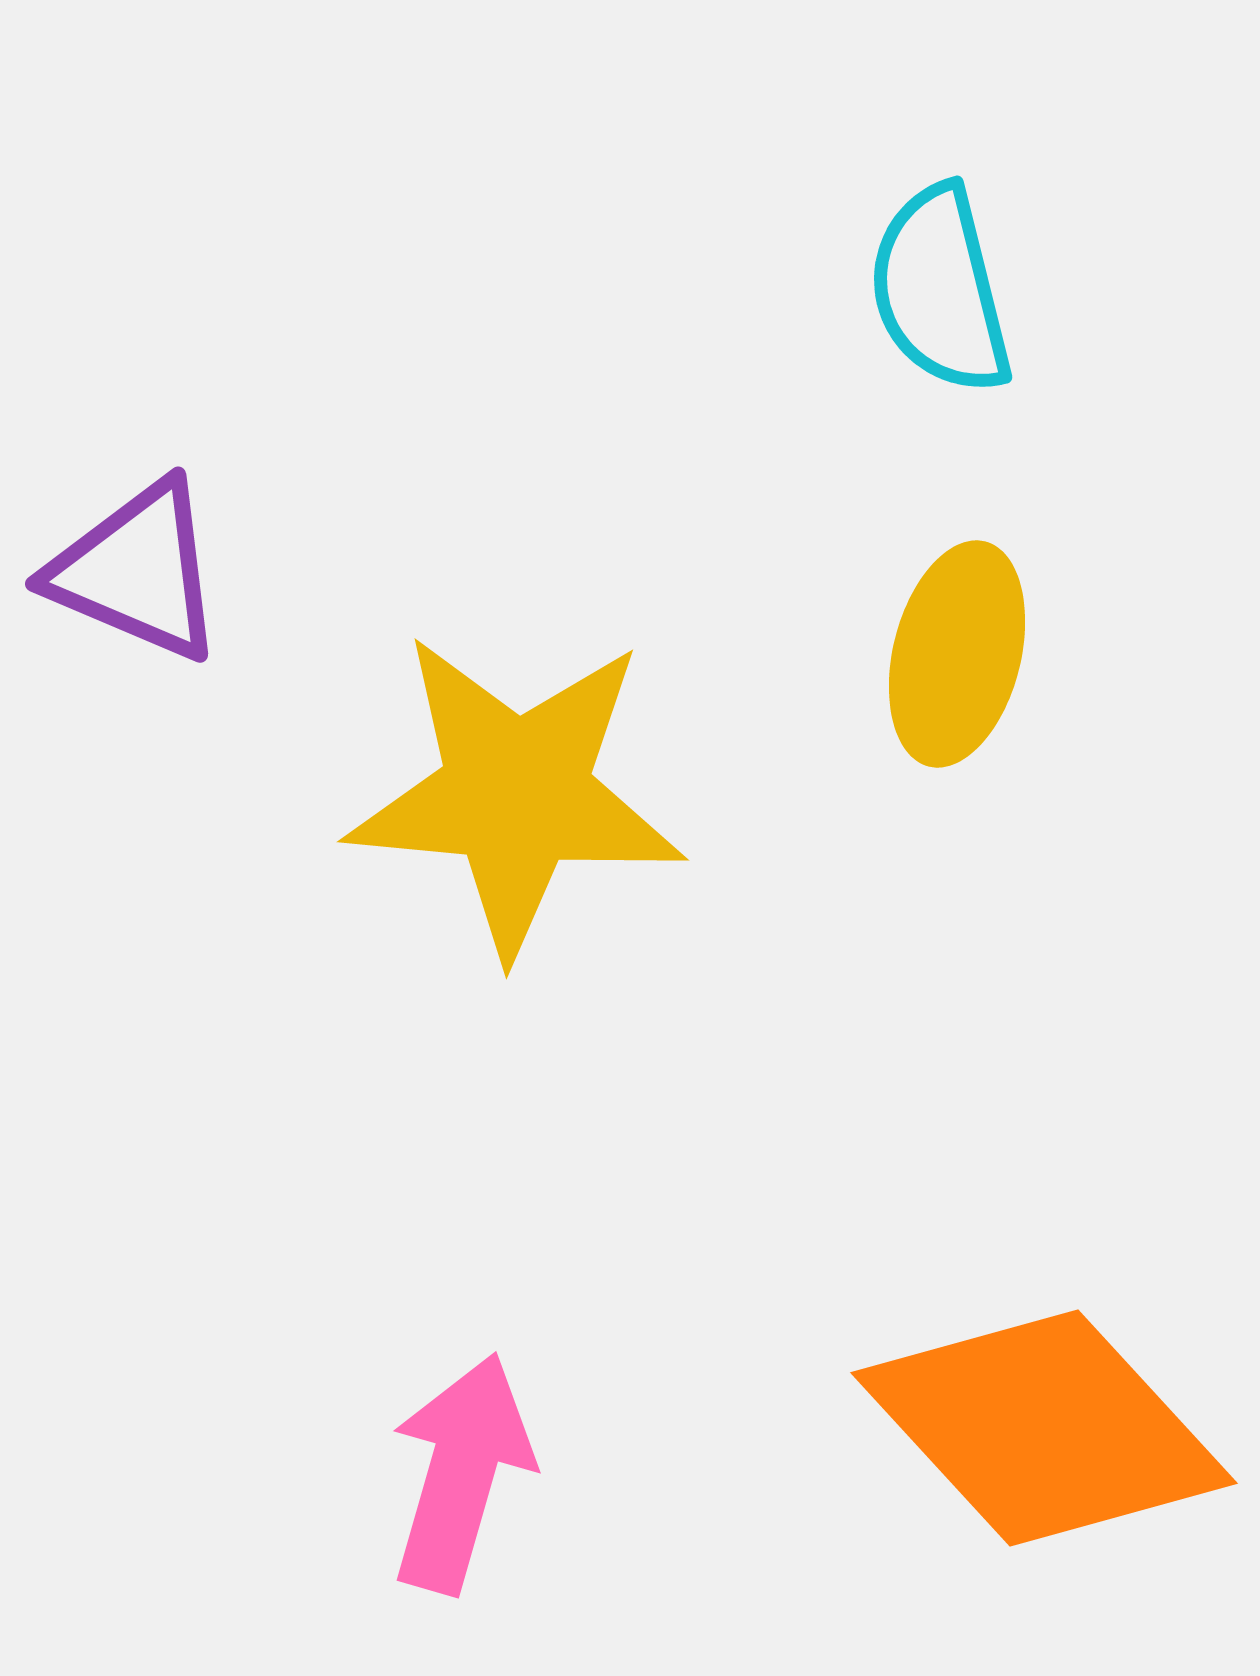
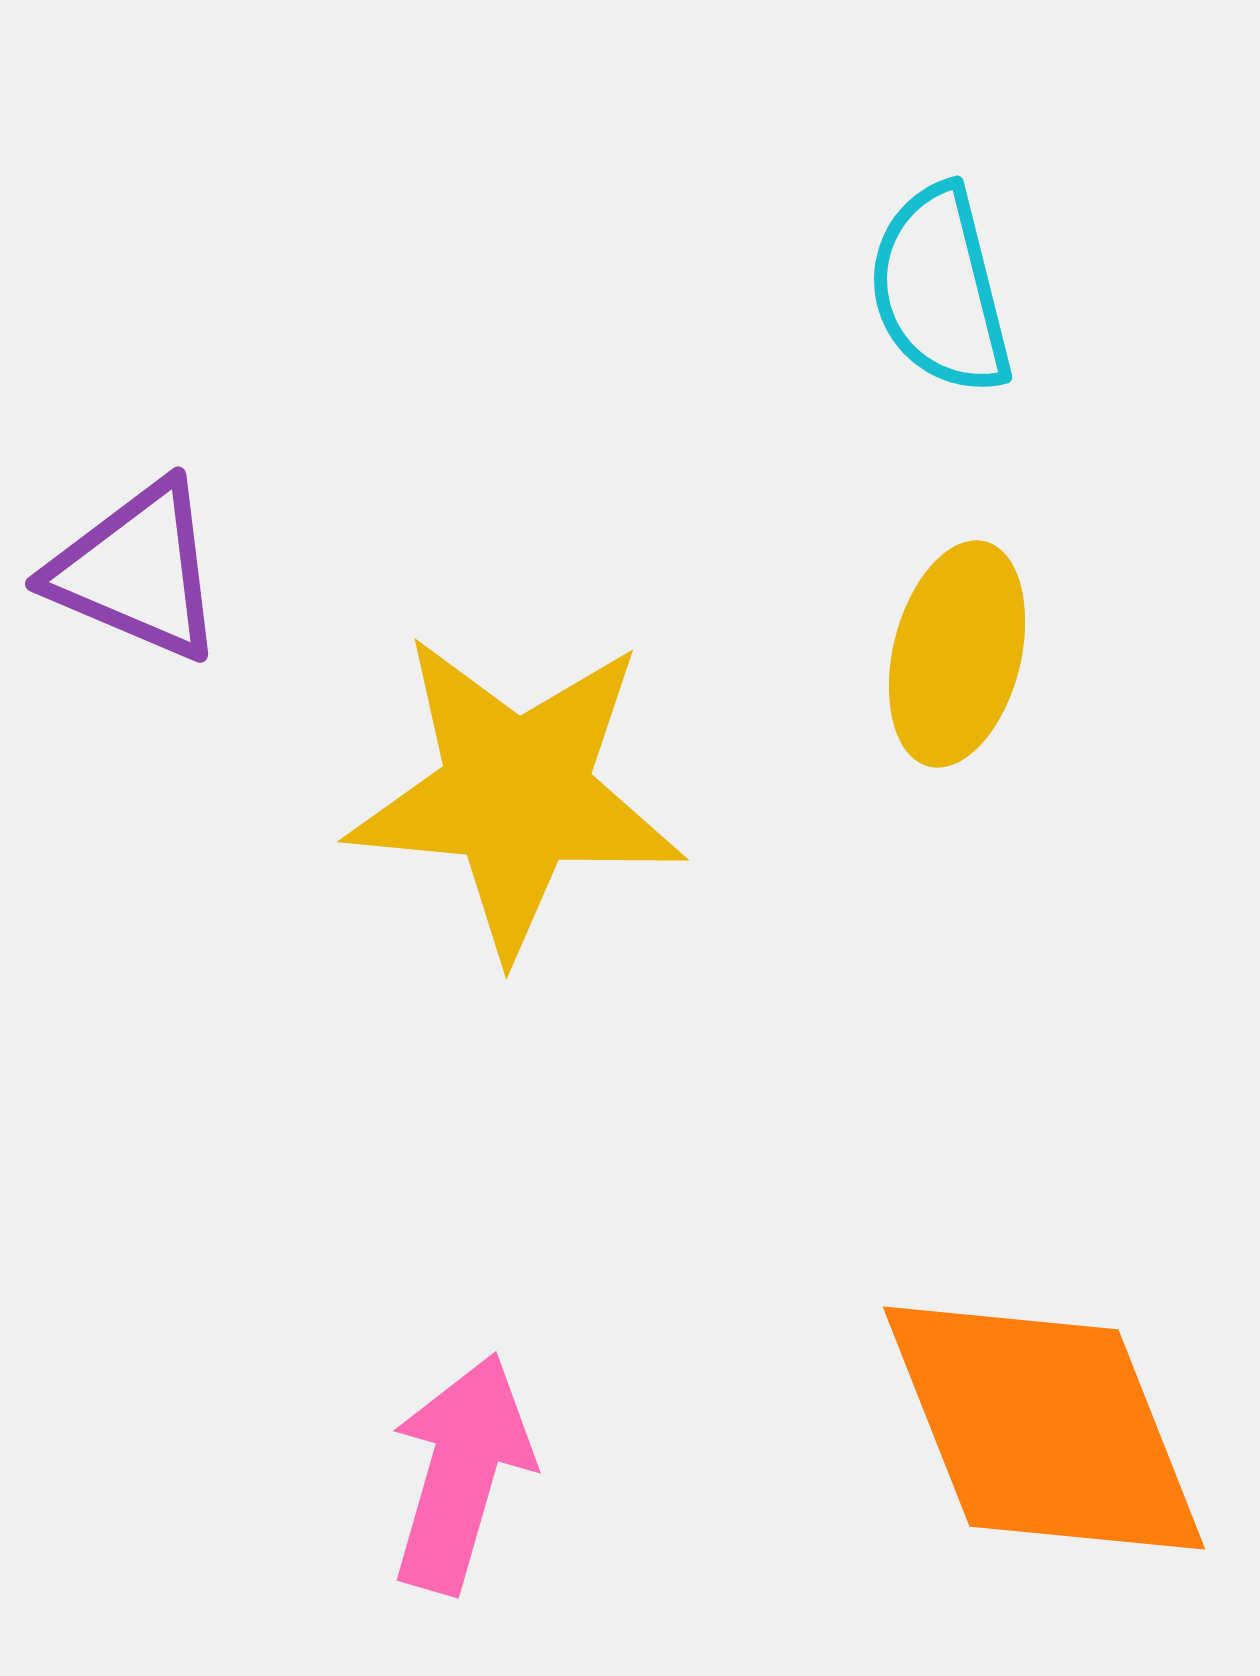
orange diamond: rotated 21 degrees clockwise
